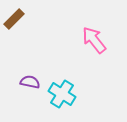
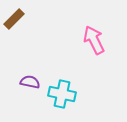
pink arrow: rotated 12 degrees clockwise
cyan cross: rotated 20 degrees counterclockwise
